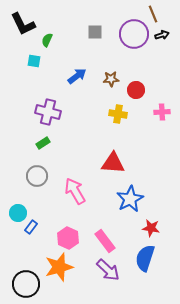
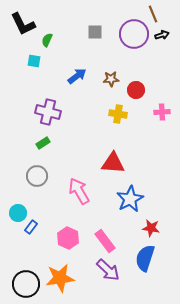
pink arrow: moved 4 px right
orange star: moved 1 px right, 11 px down; rotated 8 degrees clockwise
